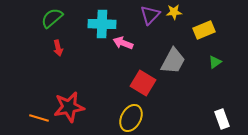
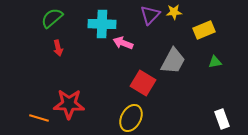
green triangle: rotated 24 degrees clockwise
red star: moved 3 px up; rotated 12 degrees clockwise
